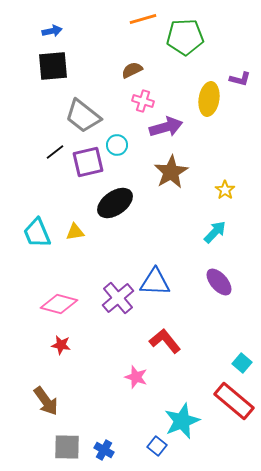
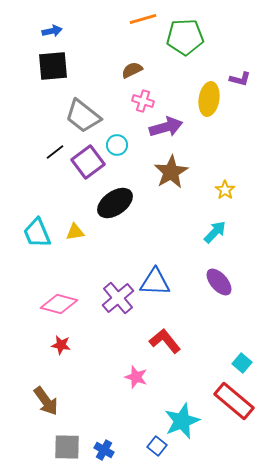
purple square: rotated 24 degrees counterclockwise
